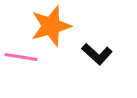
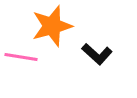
orange star: moved 1 px right
